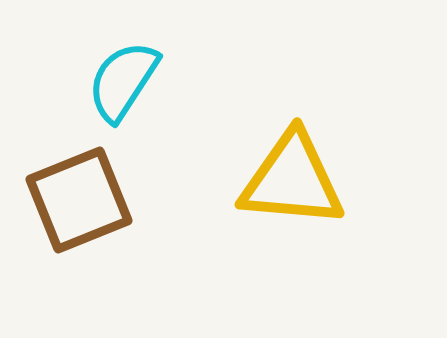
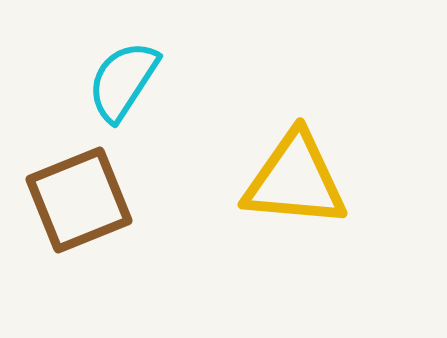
yellow triangle: moved 3 px right
